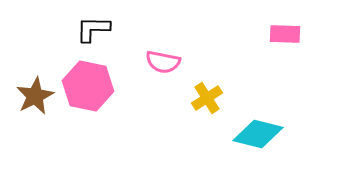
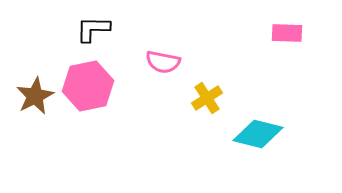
pink rectangle: moved 2 px right, 1 px up
pink hexagon: rotated 24 degrees counterclockwise
